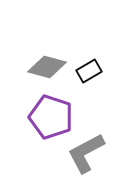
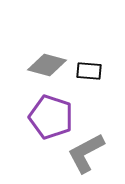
gray diamond: moved 2 px up
black rectangle: rotated 35 degrees clockwise
